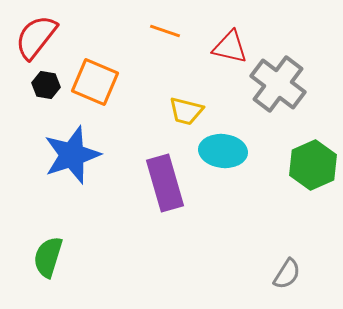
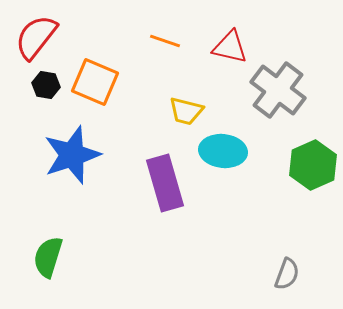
orange line: moved 10 px down
gray cross: moved 6 px down
gray semicircle: rotated 12 degrees counterclockwise
